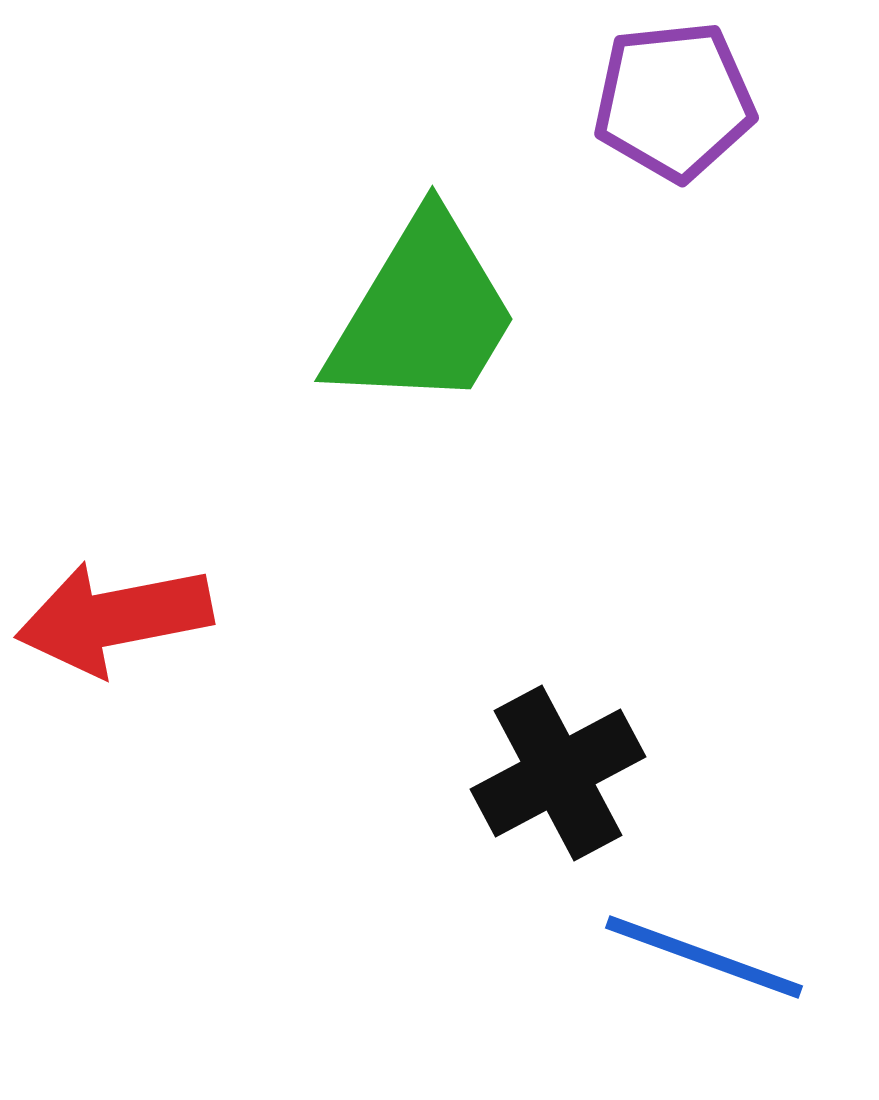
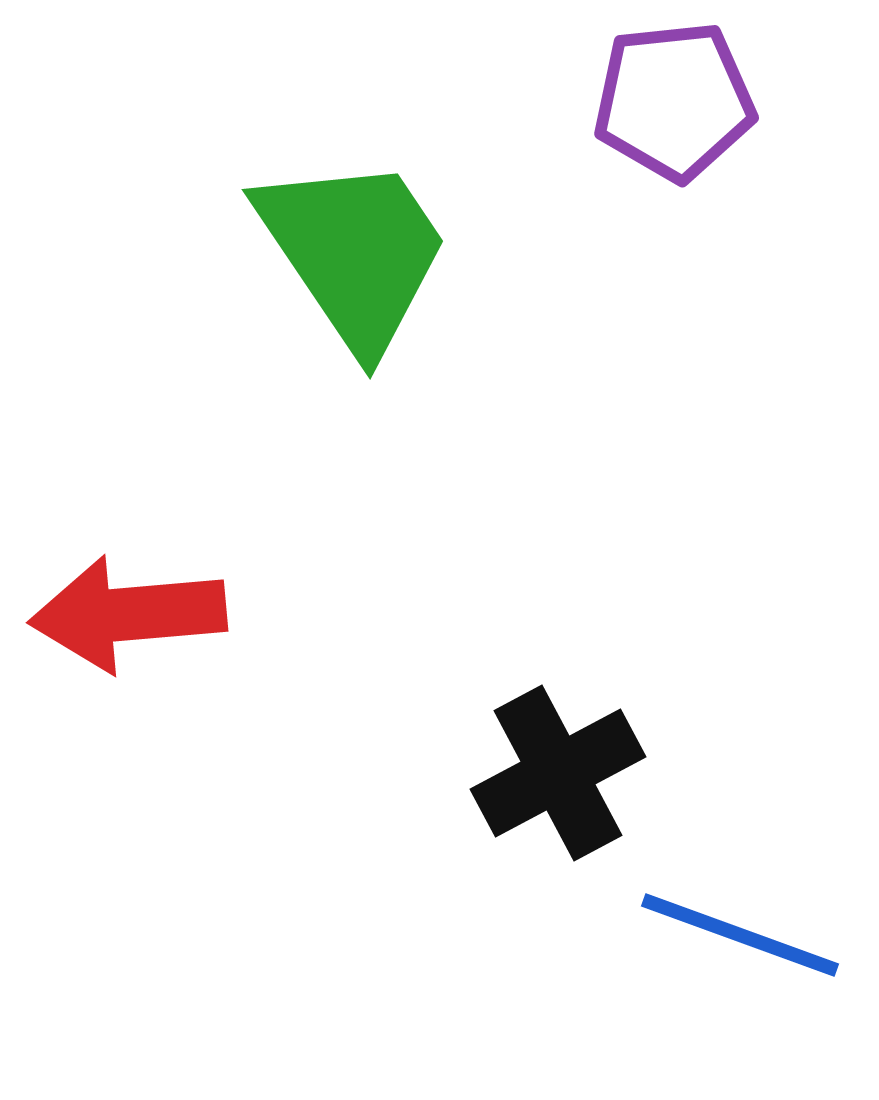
green trapezoid: moved 69 px left, 61 px up; rotated 65 degrees counterclockwise
red arrow: moved 14 px right, 4 px up; rotated 6 degrees clockwise
blue line: moved 36 px right, 22 px up
